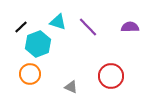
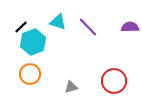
cyan hexagon: moved 5 px left, 2 px up
red circle: moved 3 px right, 5 px down
gray triangle: rotated 40 degrees counterclockwise
